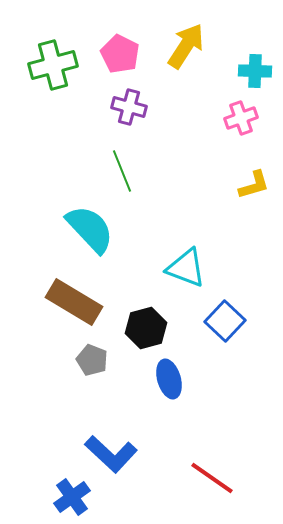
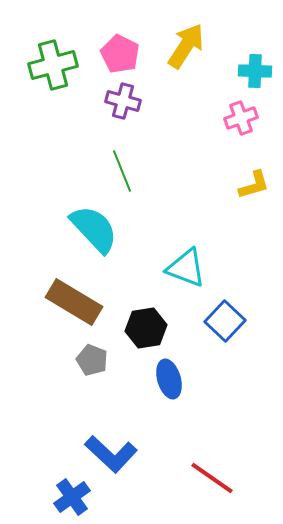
purple cross: moved 6 px left, 6 px up
cyan semicircle: moved 4 px right
black hexagon: rotated 6 degrees clockwise
